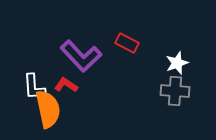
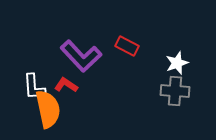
red rectangle: moved 3 px down
